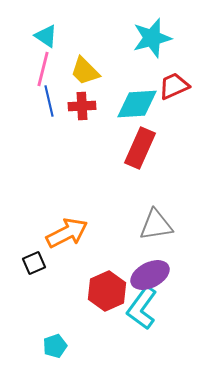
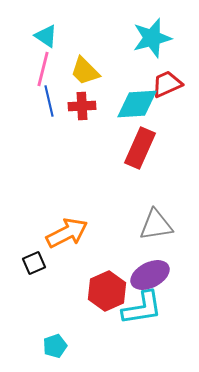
red trapezoid: moved 7 px left, 2 px up
cyan L-shape: rotated 135 degrees counterclockwise
